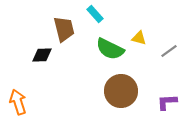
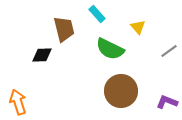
cyan rectangle: moved 2 px right
yellow triangle: moved 1 px left, 11 px up; rotated 35 degrees clockwise
purple L-shape: rotated 25 degrees clockwise
